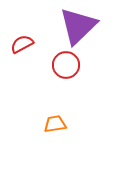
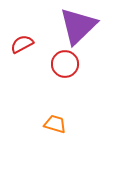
red circle: moved 1 px left, 1 px up
orange trapezoid: rotated 25 degrees clockwise
